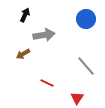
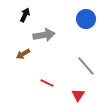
red triangle: moved 1 px right, 3 px up
